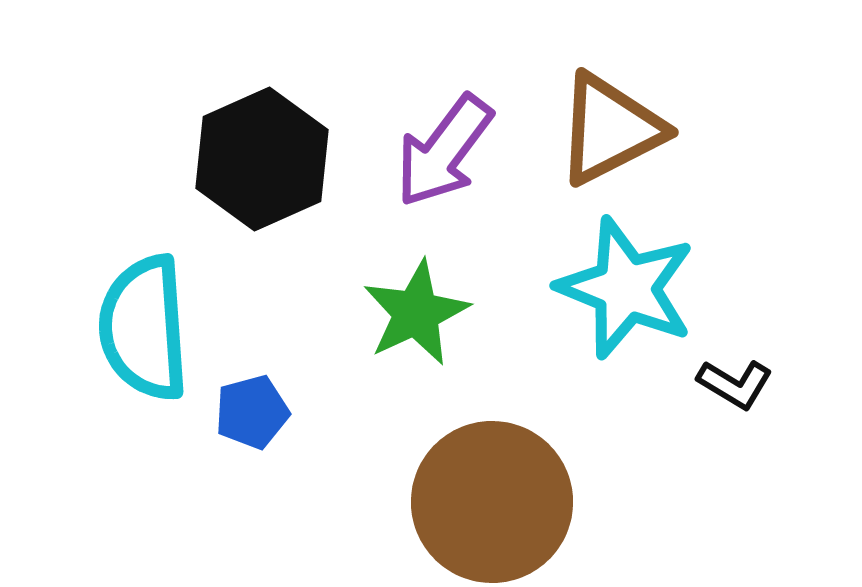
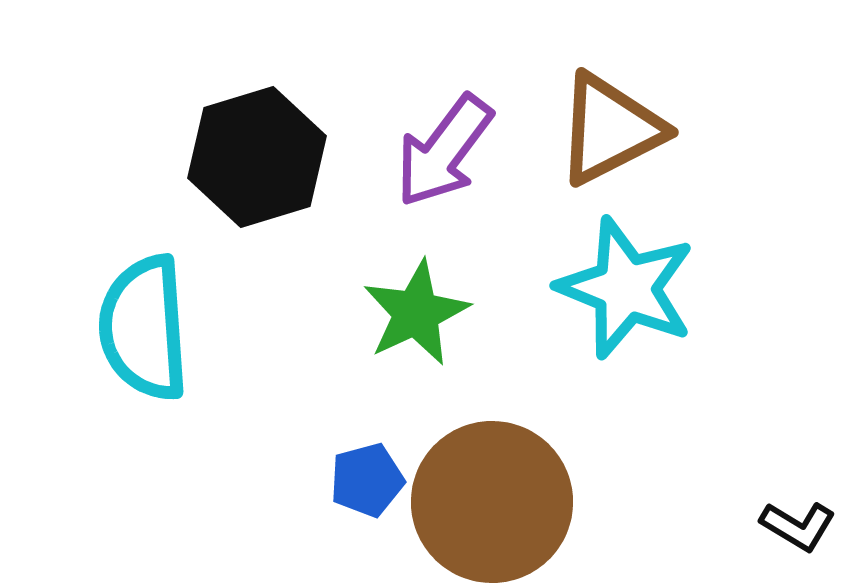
black hexagon: moved 5 px left, 2 px up; rotated 7 degrees clockwise
black L-shape: moved 63 px right, 142 px down
blue pentagon: moved 115 px right, 68 px down
